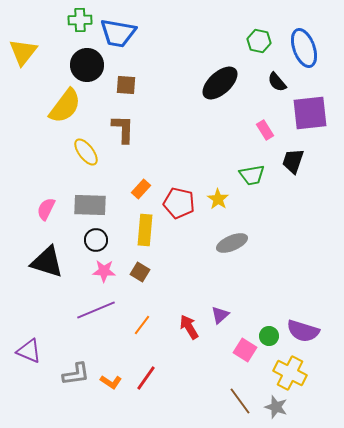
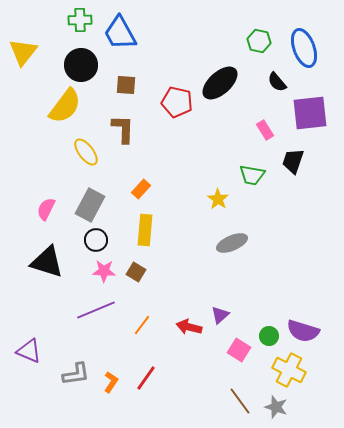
blue trapezoid at (118, 33): moved 2 px right; rotated 51 degrees clockwise
black circle at (87, 65): moved 6 px left
green trapezoid at (252, 175): rotated 20 degrees clockwise
red pentagon at (179, 203): moved 2 px left, 101 px up
gray rectangle at (90, 205): rotated 64 degrees counterclockwise
brown square at (140, 272): moved 4 px left
red arrow at (189, 327): rotated 45 degrees counterclockwise
pink square at (245, 350): moved 6 px left
yellow cross at (290, 373): moved 1 px left, 3 px up
orange L-shape at (111, 382): rotated 90 degrees counterclockwise
